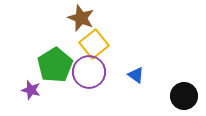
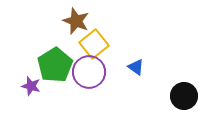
brown star: moved 5 px left, 3 px down
blue triangle: moved 8 px up
purple star: moved 4 px up
